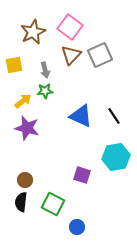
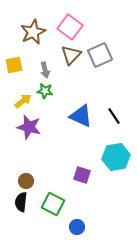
green star: rotated 14 degrees clockwise
purple star: moved 2 px right, 1 px up
brown circle: moved 1 px right, 1 px down
